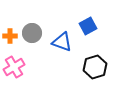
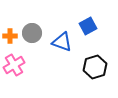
pink cross: moved 2 px up
